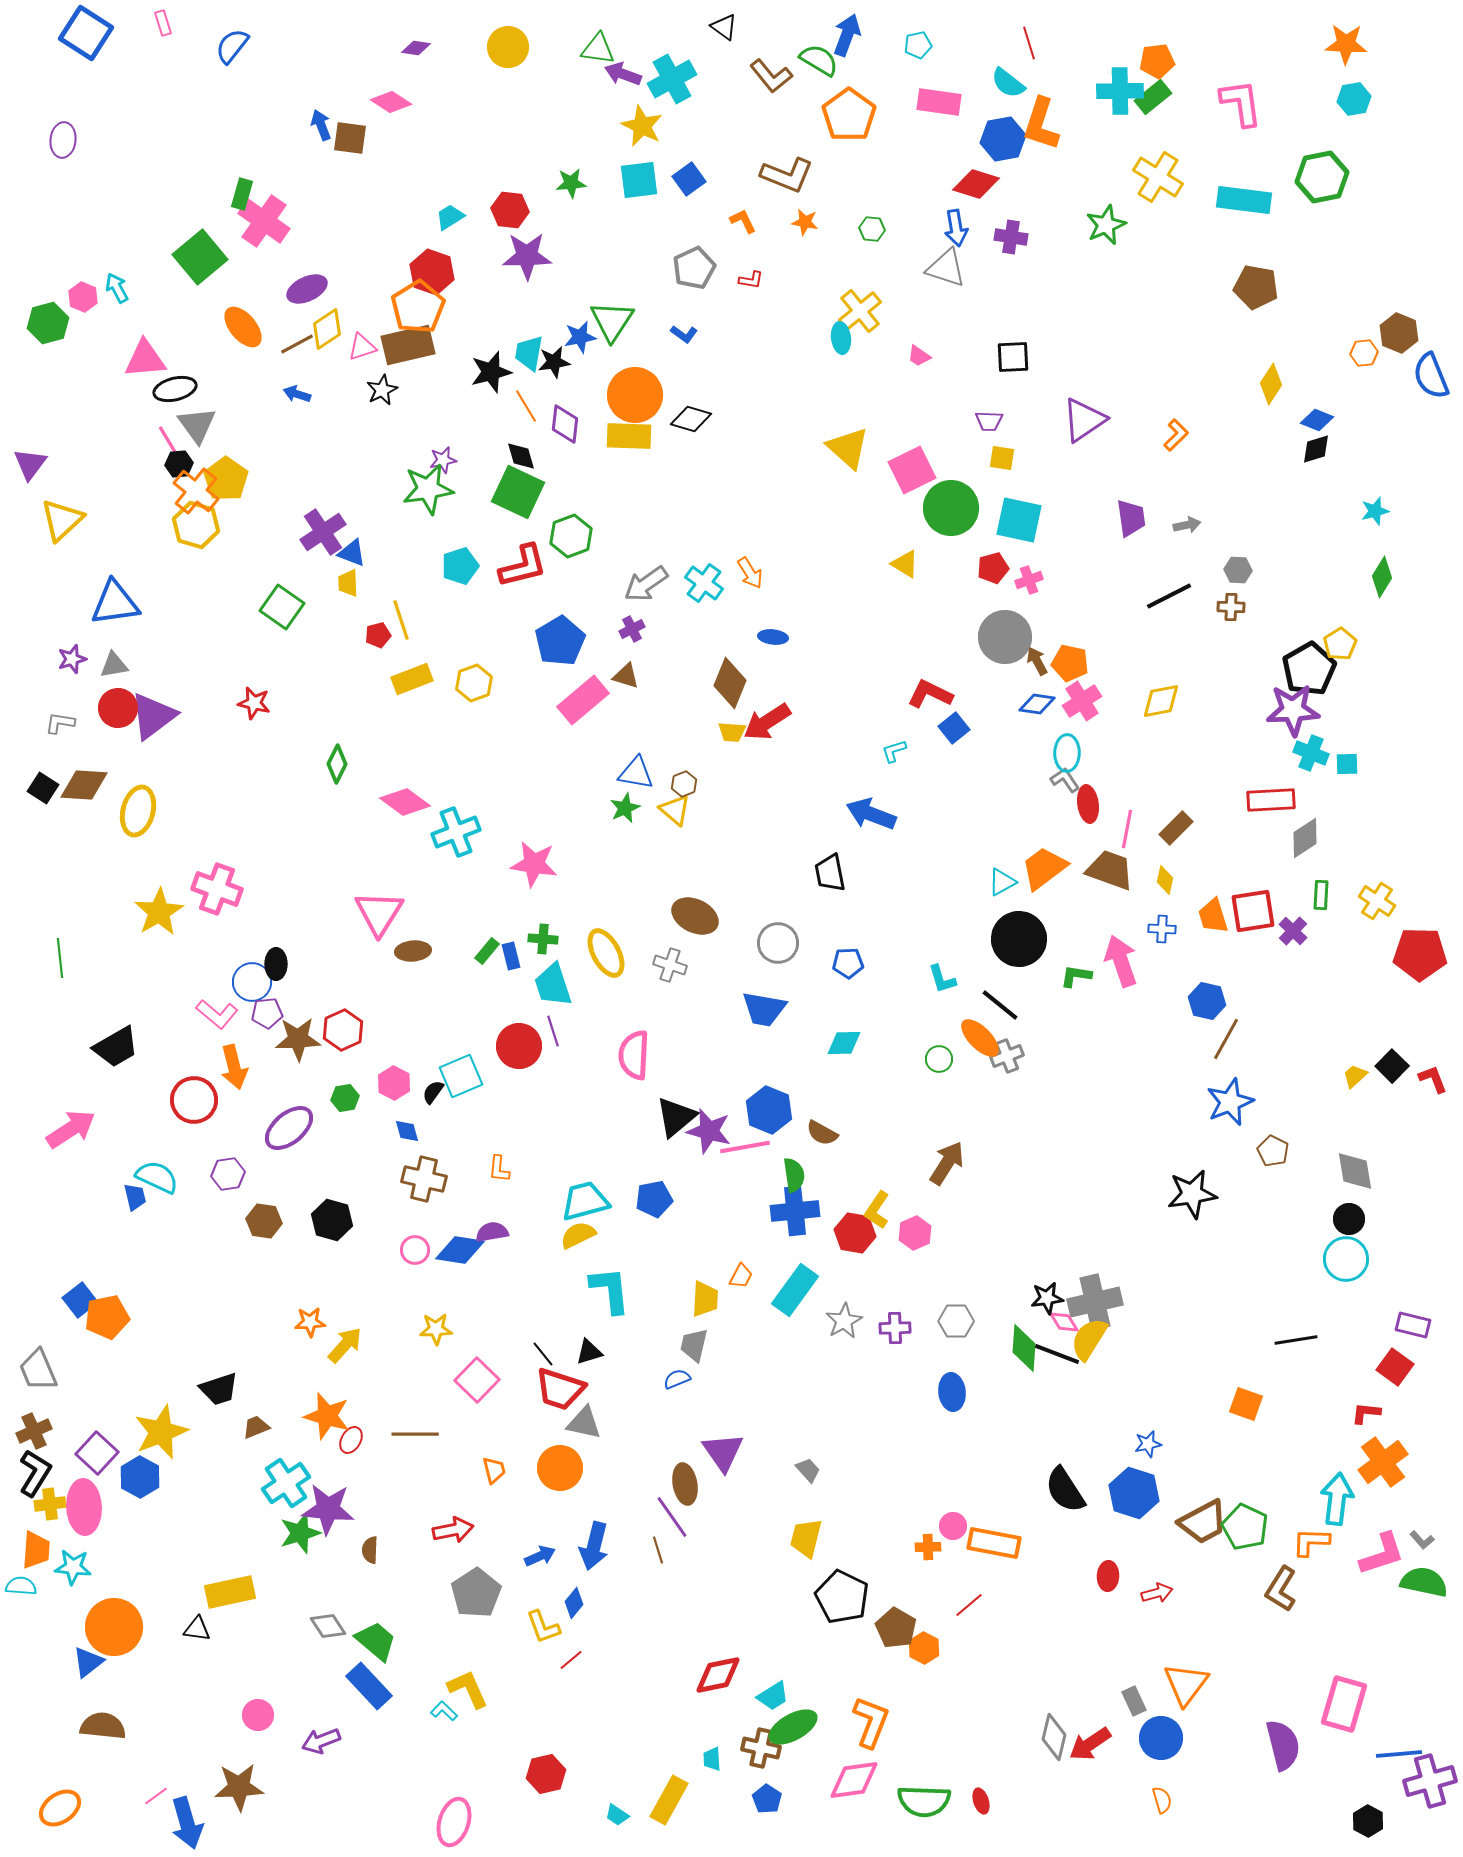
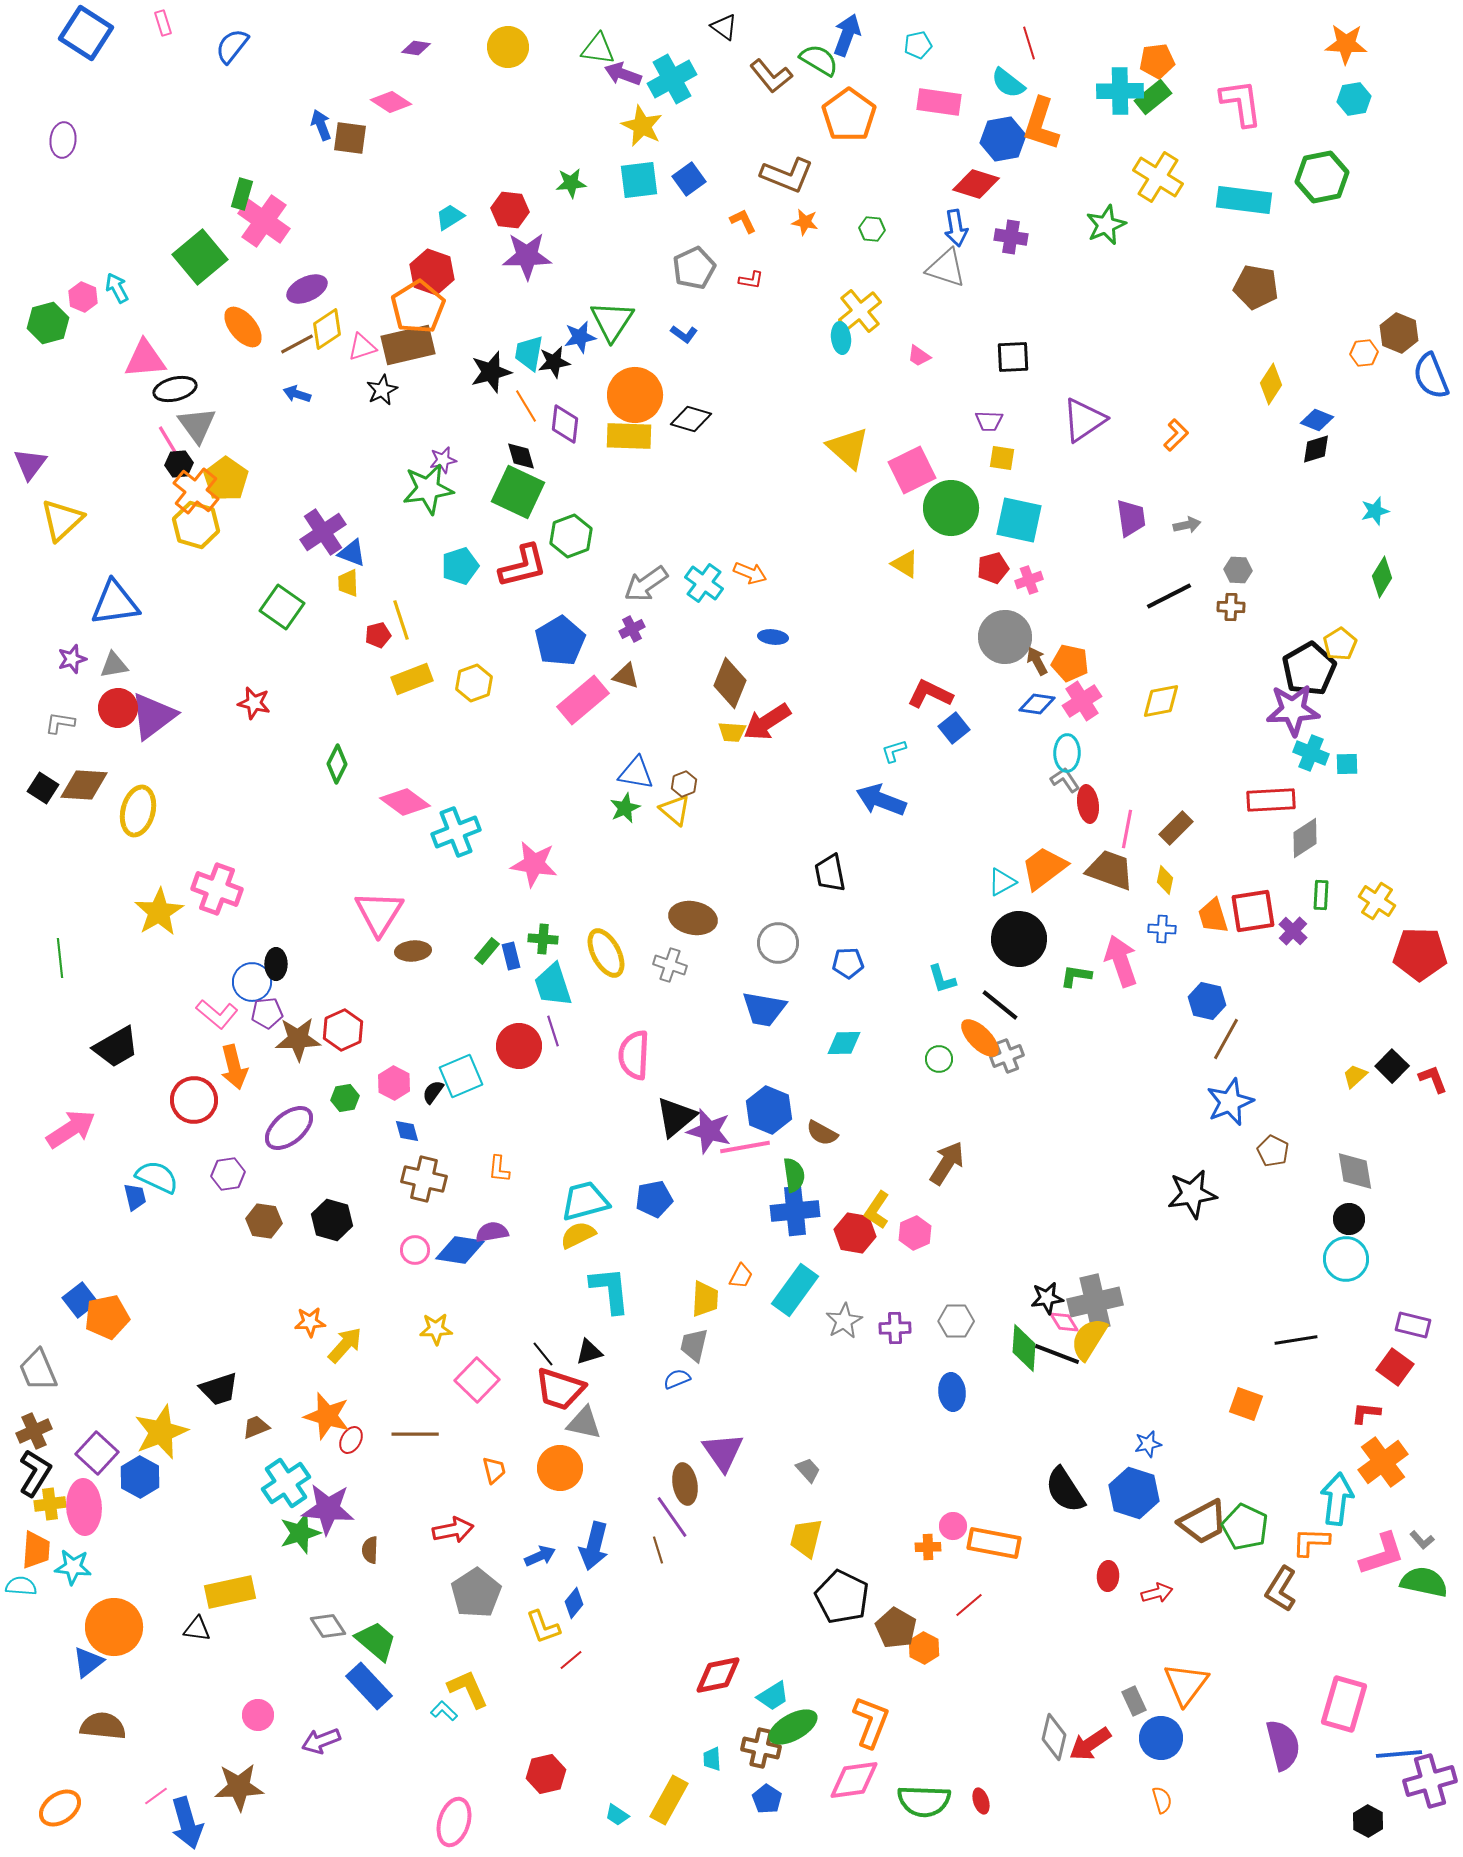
orange arrow at (750, 573): rotated 36 degrees counterclockwise
blue arrow at (871, 814): moved 10 px right, 14 px up
brown ellipse at (695, 916): moved 2 px left, 2 px down; rotated 15 degrees counterclockwise
